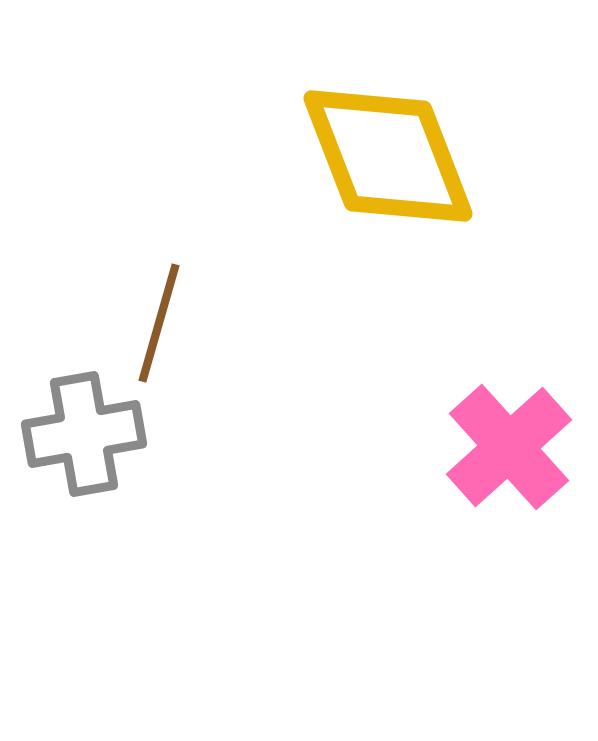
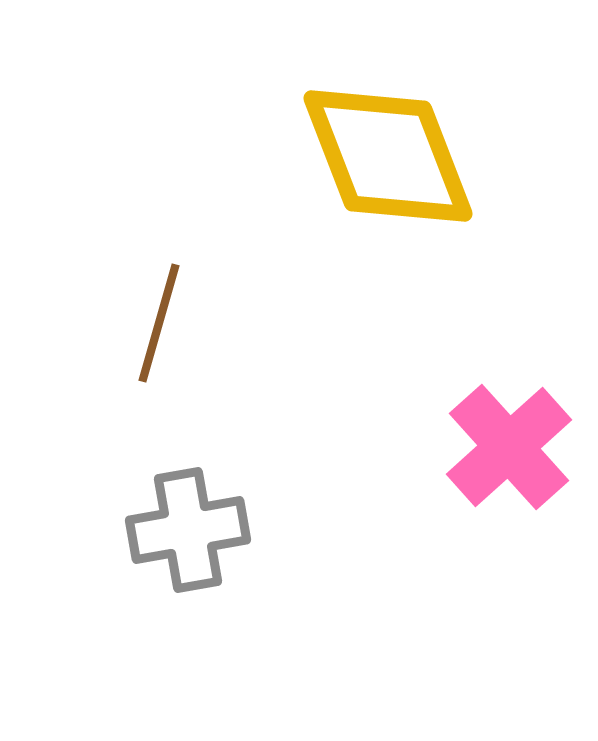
gray cross: moved 104 px right, 96 px down
